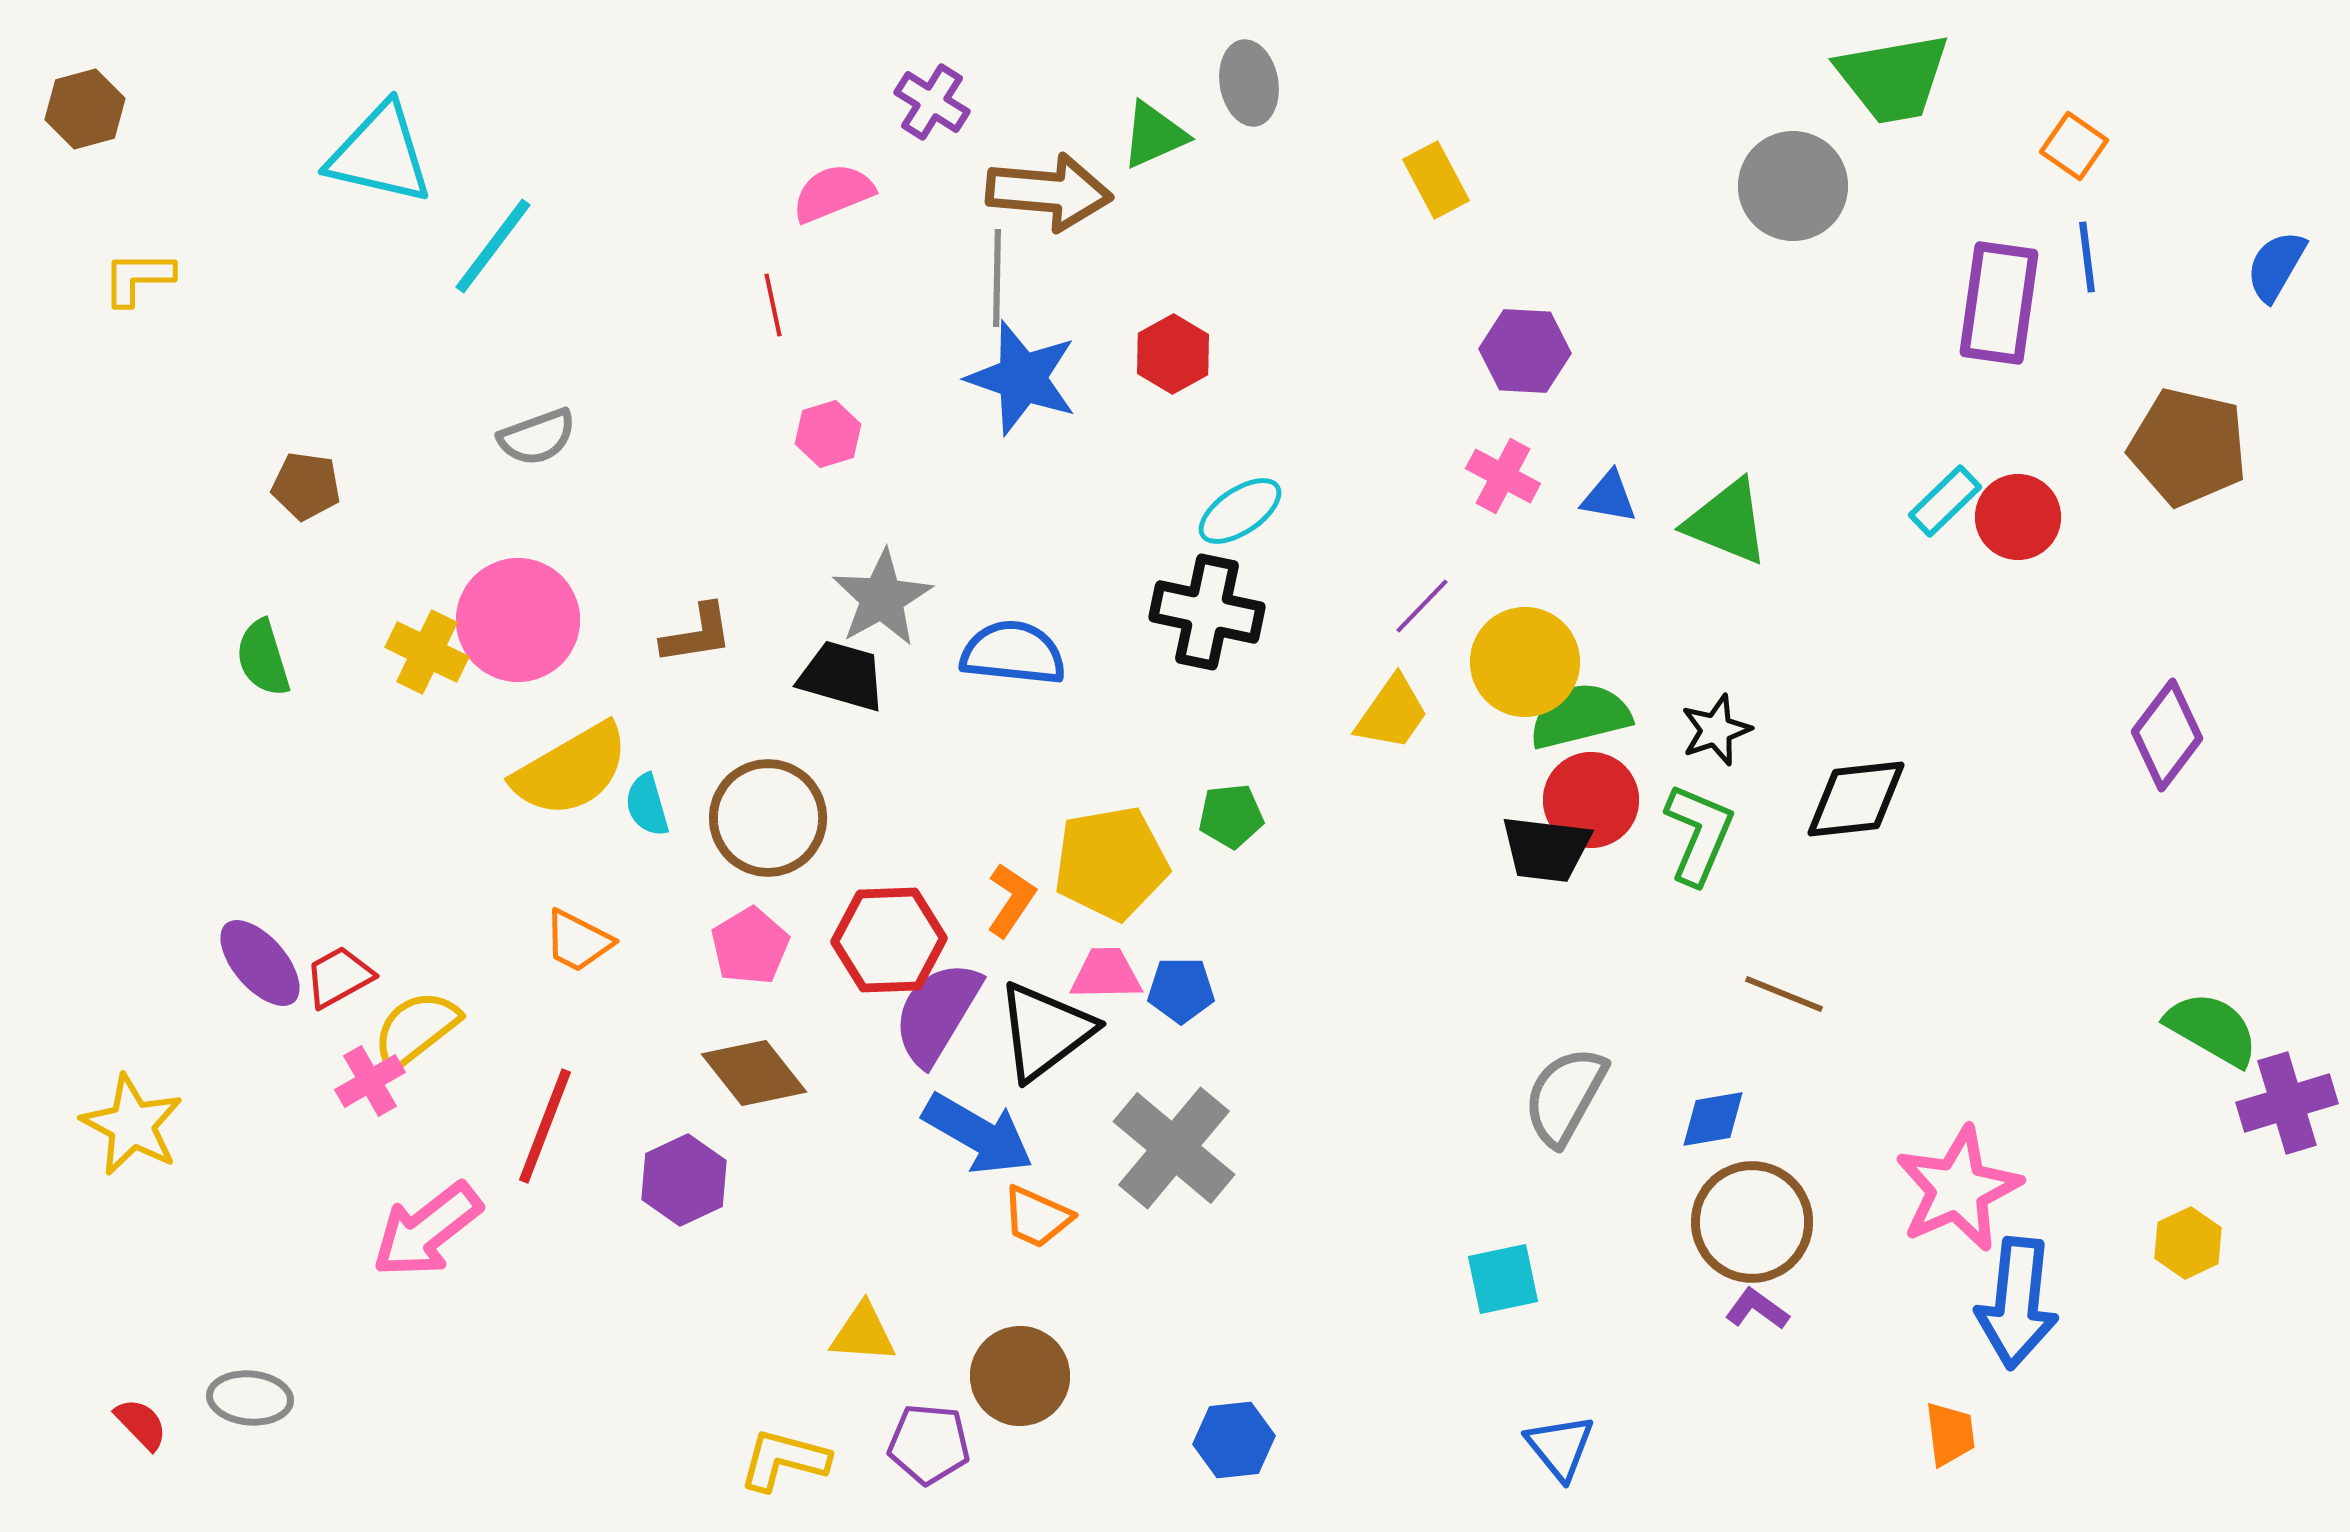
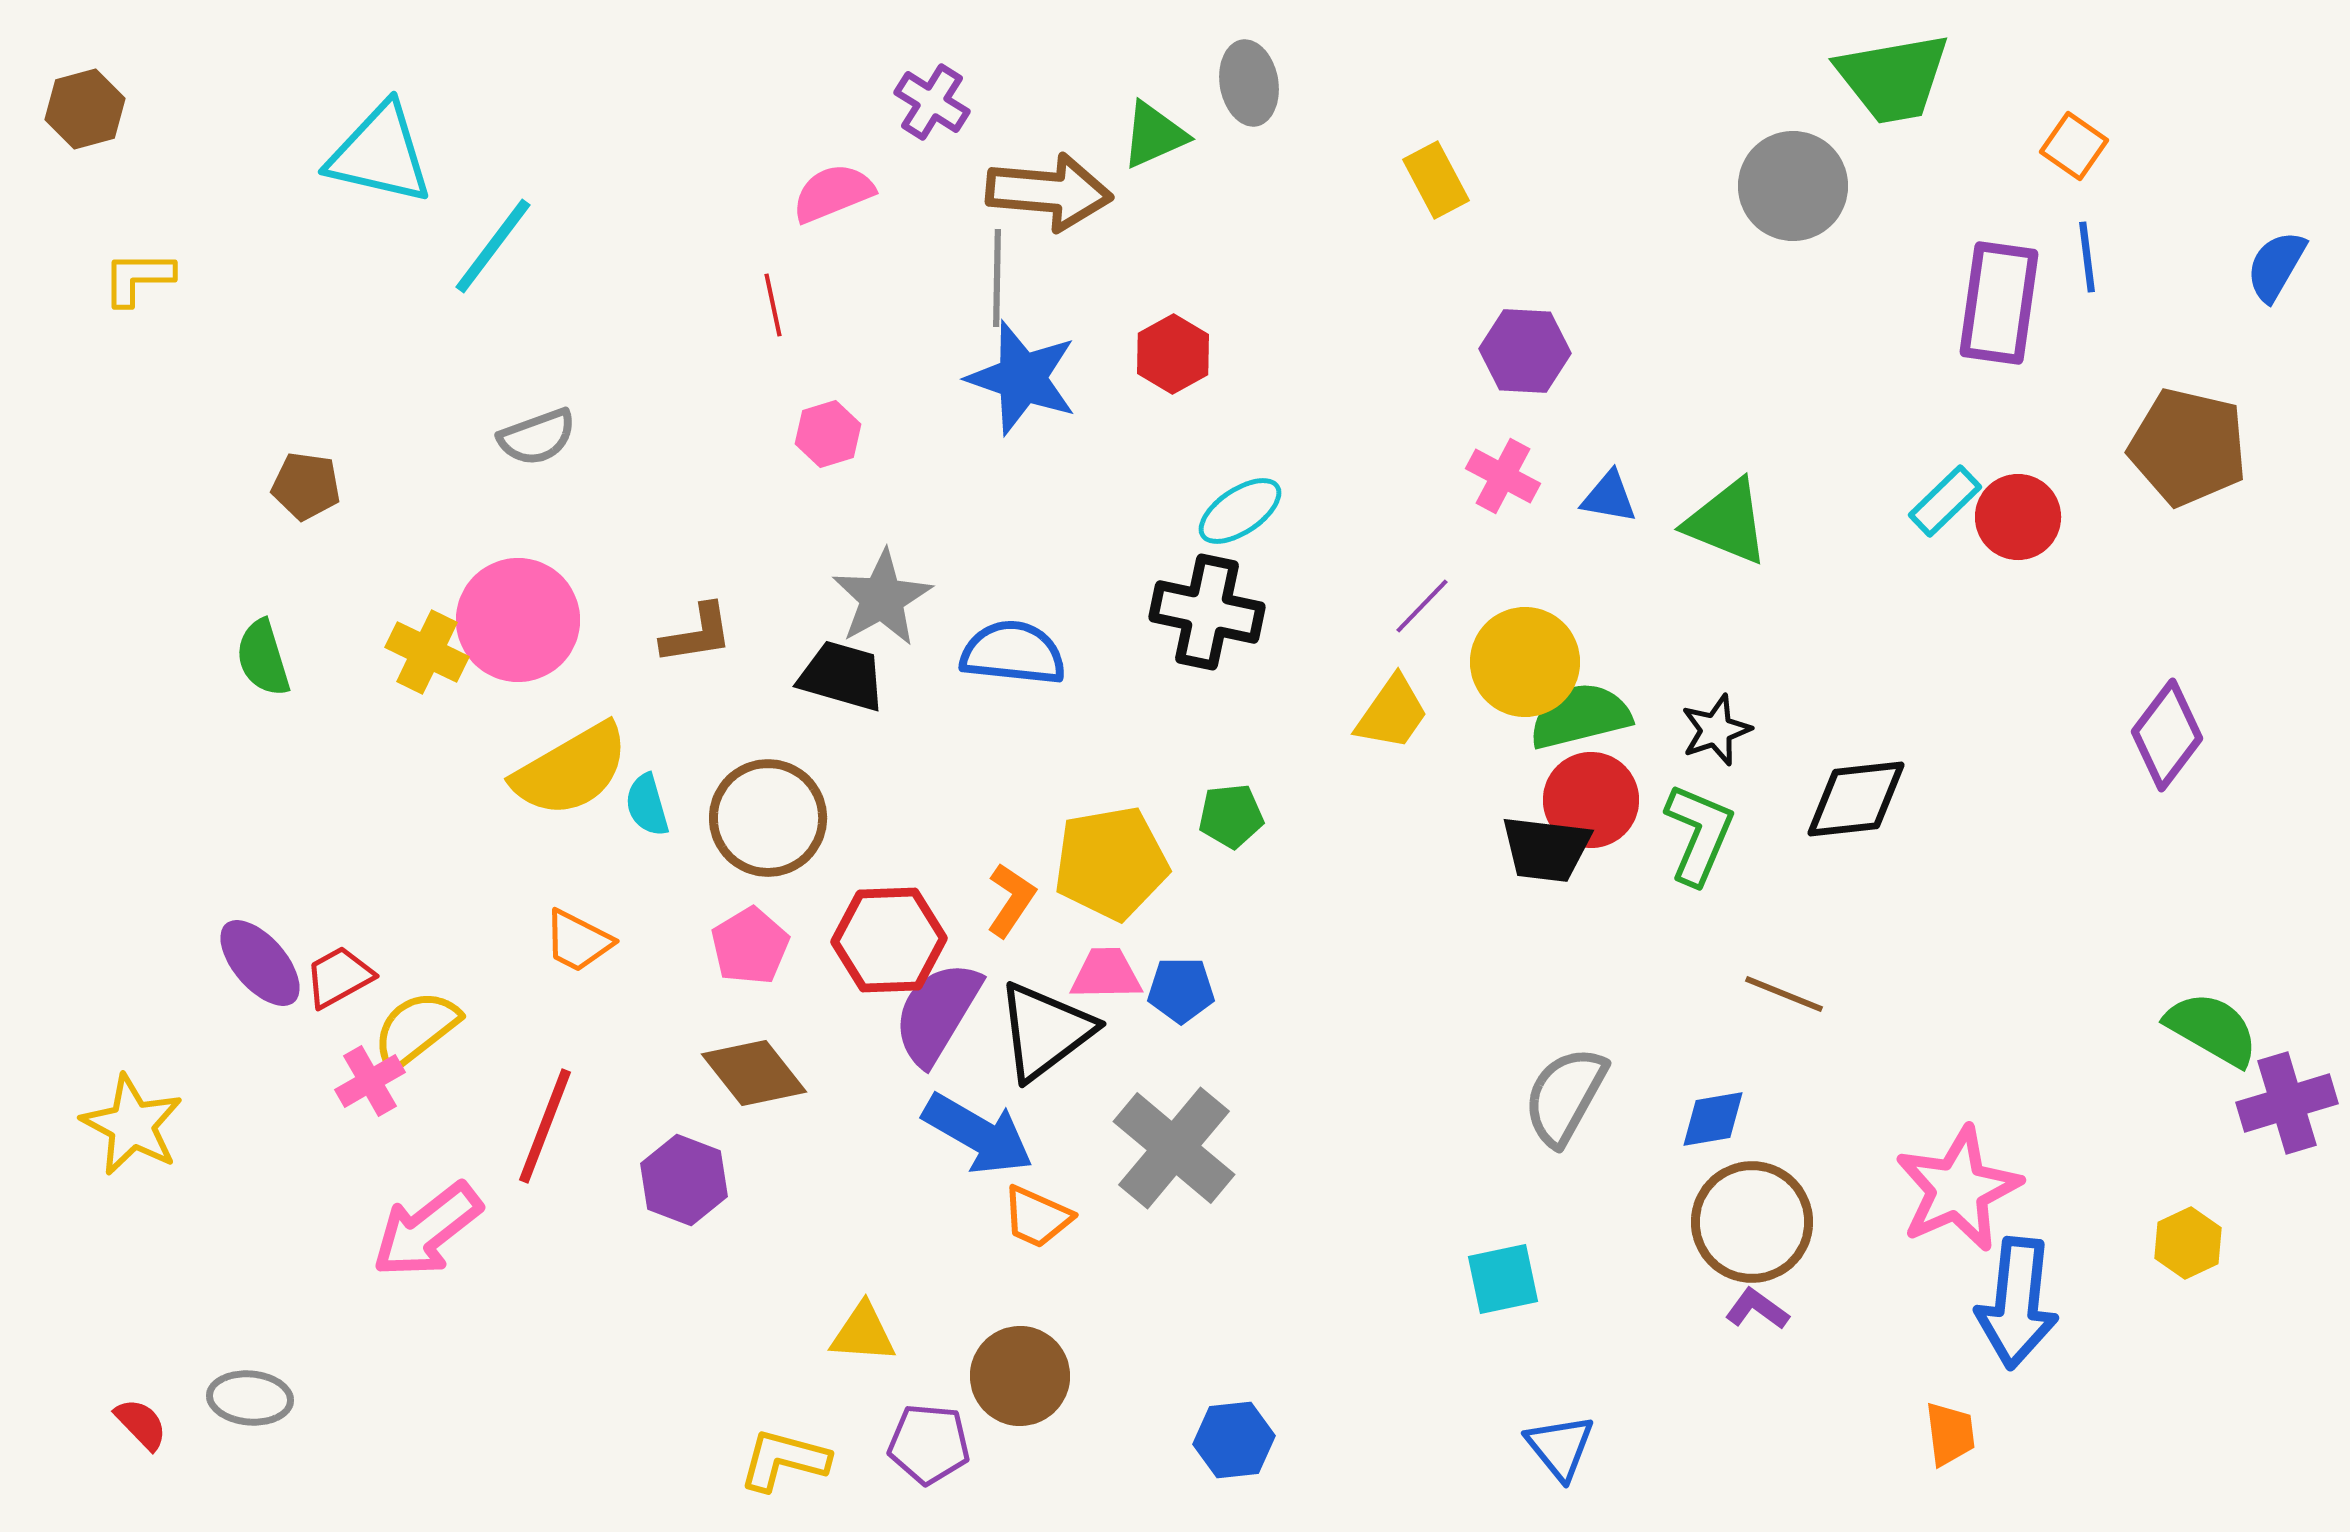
purple hexagon at (684, 1180): rotated 14 degrees counterclockwise
